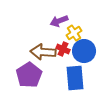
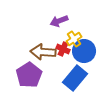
yellow cross: moved 6 px down
blue rectangle: rotated 45 degrees clockwise
